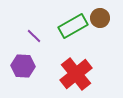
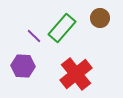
green rectangle: moved 11 px left, 2 px down; rotated 20 degrees counterclockwise
